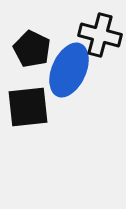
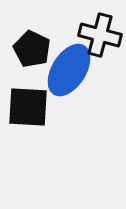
blue ellipse: rotated 8 degrees clockwise
black square: rotated 9 degrees clockwise
